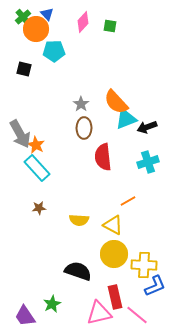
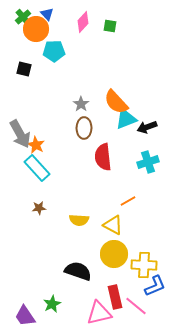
pink line: moved 1 px left, 9 px up
